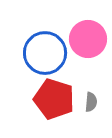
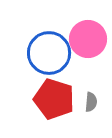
blue circle: moved 4 px right
